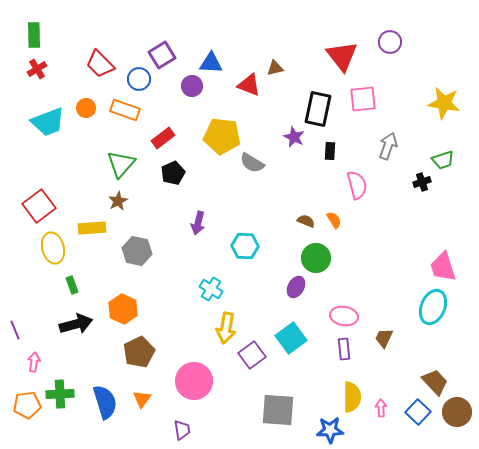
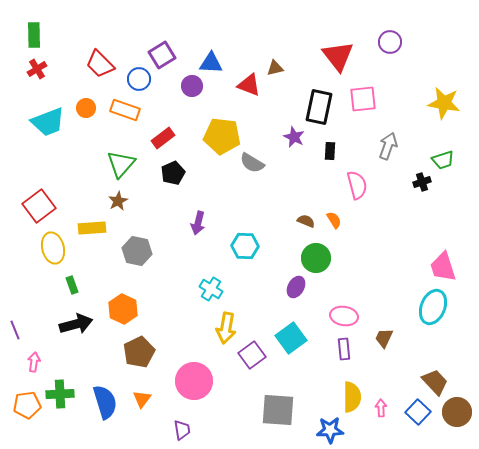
red triangle at (342, 56): moved 4 px left
black rectangle at (318, 109): moved 1 px right, 2 px up
